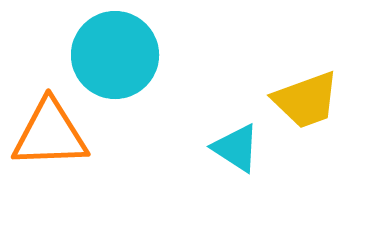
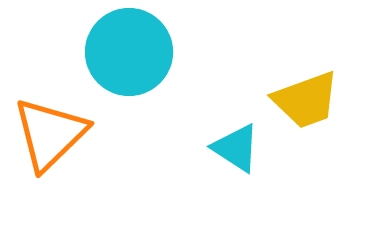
cyan circle: moved 14 px right, 3 px up
orange triangle: rotated 42 degrees counterclockwise
